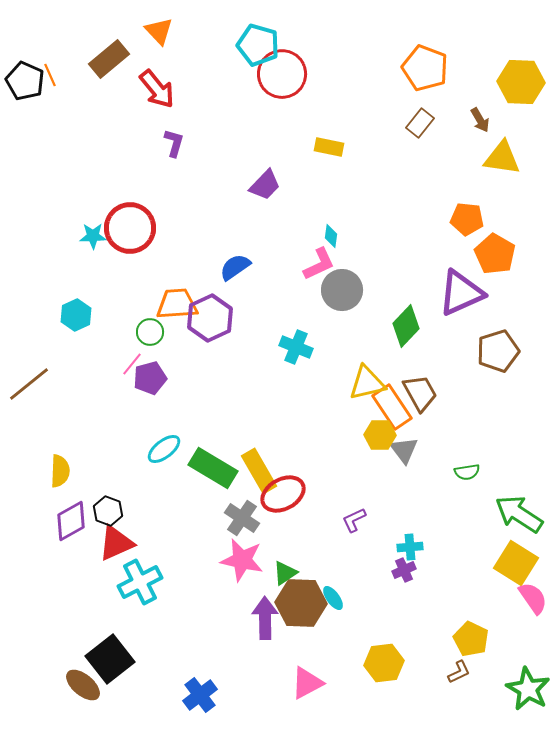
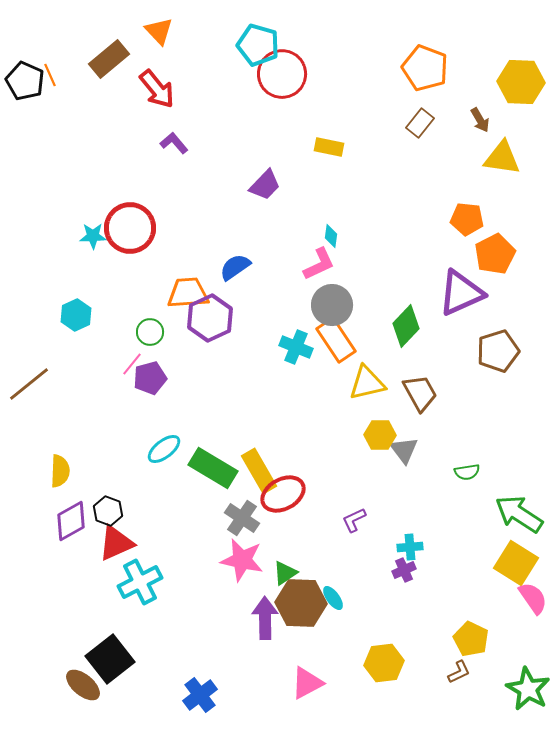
purple L-shape at (174, 143): rotated 56 degrees counterclockwise
orange pentagon at (495, 254): rotated 15 degrees clockwise
gray circle at (342, 290): moved 10 px left, 15 px down
orange trapezoid at (177, 304): moved 11 px right, 11 px up
orange rectangle at (392, 407): moved 56 px left, 67 px up
